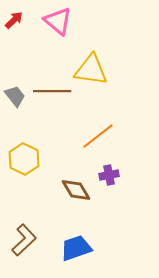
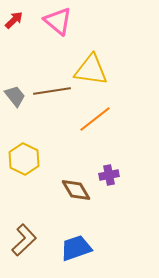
brown line: rotated 9 degrees counterclockwise
orange line: moved 3 px left, 17 px up
